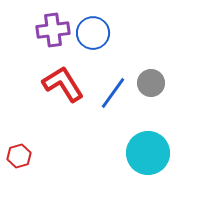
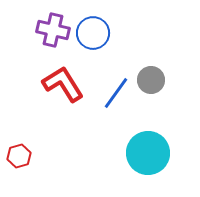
purple cross: rotated 20 degrees clockwise
gray circle: moved 3 px up
blue line: moved 3 px right
